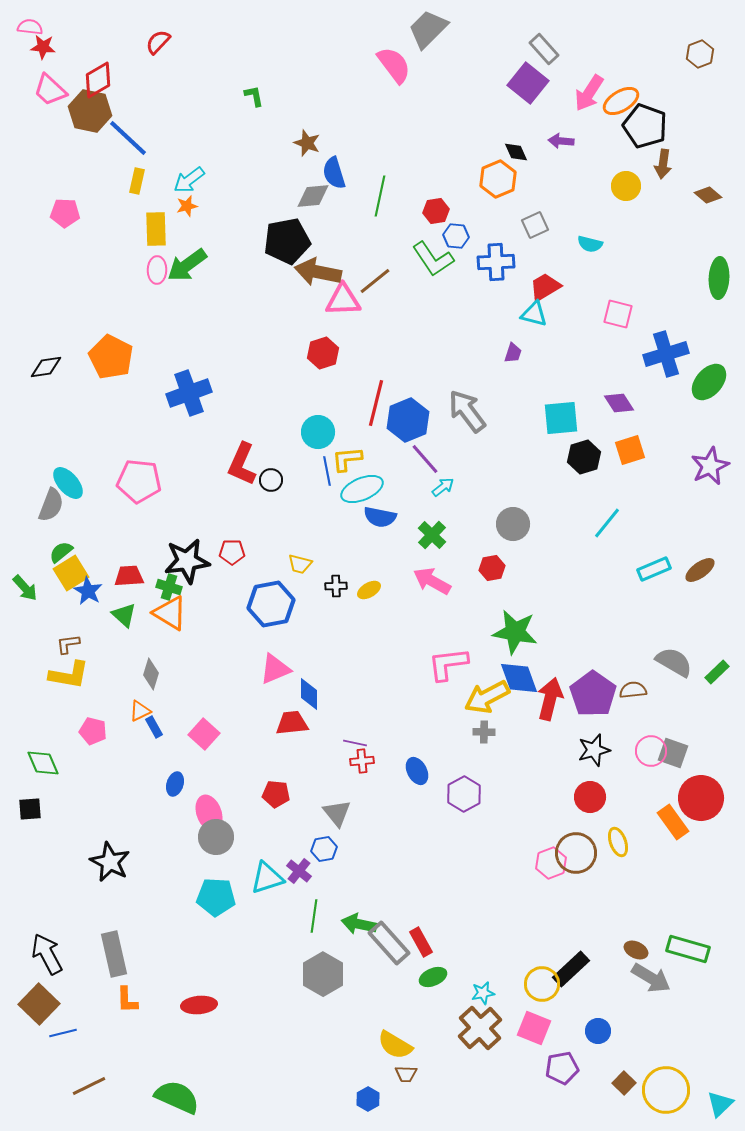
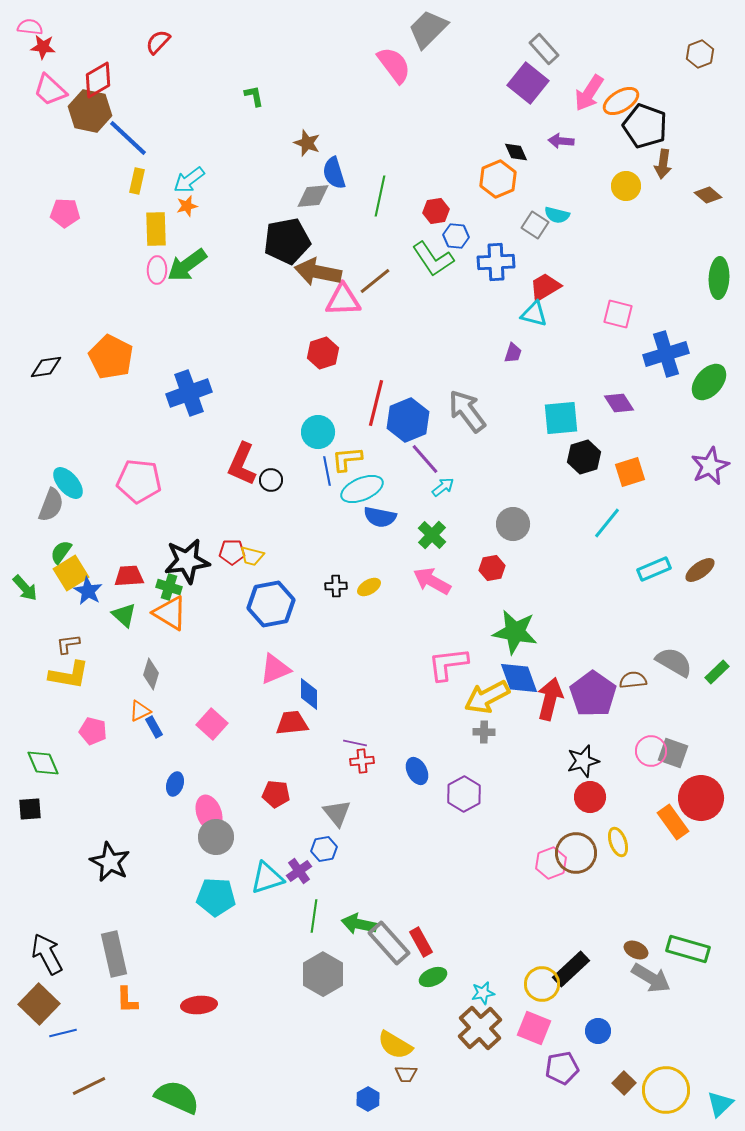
gray square at (535, 225): rotated 32 degrees counterclockwise
cyan semicircle at (590, 244): moved 33 px left, 29 px up
orange square at (630, 450): moved 22 px down
green semicircle at (61, 552): rotated 15 degrees counterclockwise
yellow trapezoid at (300, 564): moved 48 px left, 8 px up
yellow ellipse at (369, 590): moved 3 px up
brown semicircle at (633, 690): moved 10 px up
pink square at (204, 734): moved 8 px right, 10 px up
black star at (594, 750): moved 11 px left, 11 px down
purple cross at (299, 871): rotated 15 degrees clockwise
